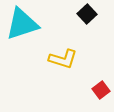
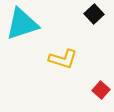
black square: moved 7 px right
red square: rotated 12 degrees counterclockwise
